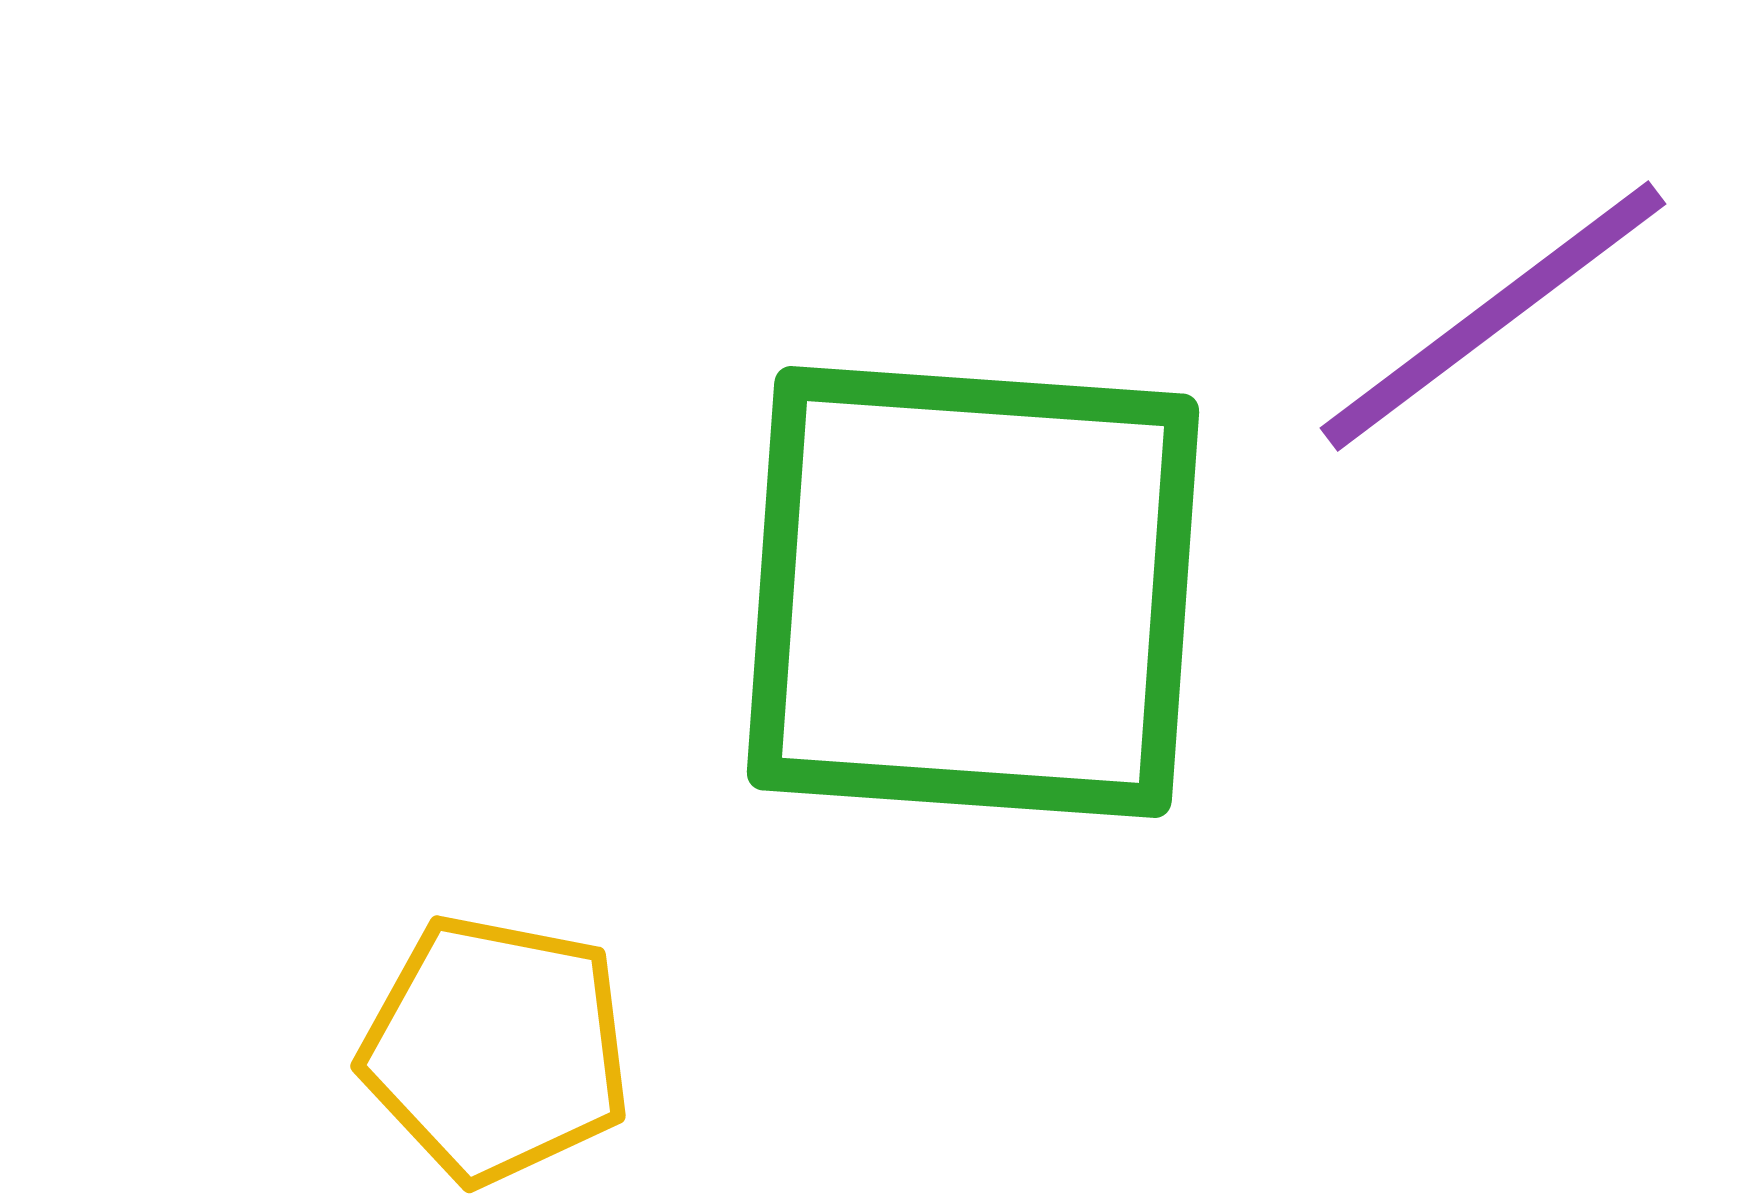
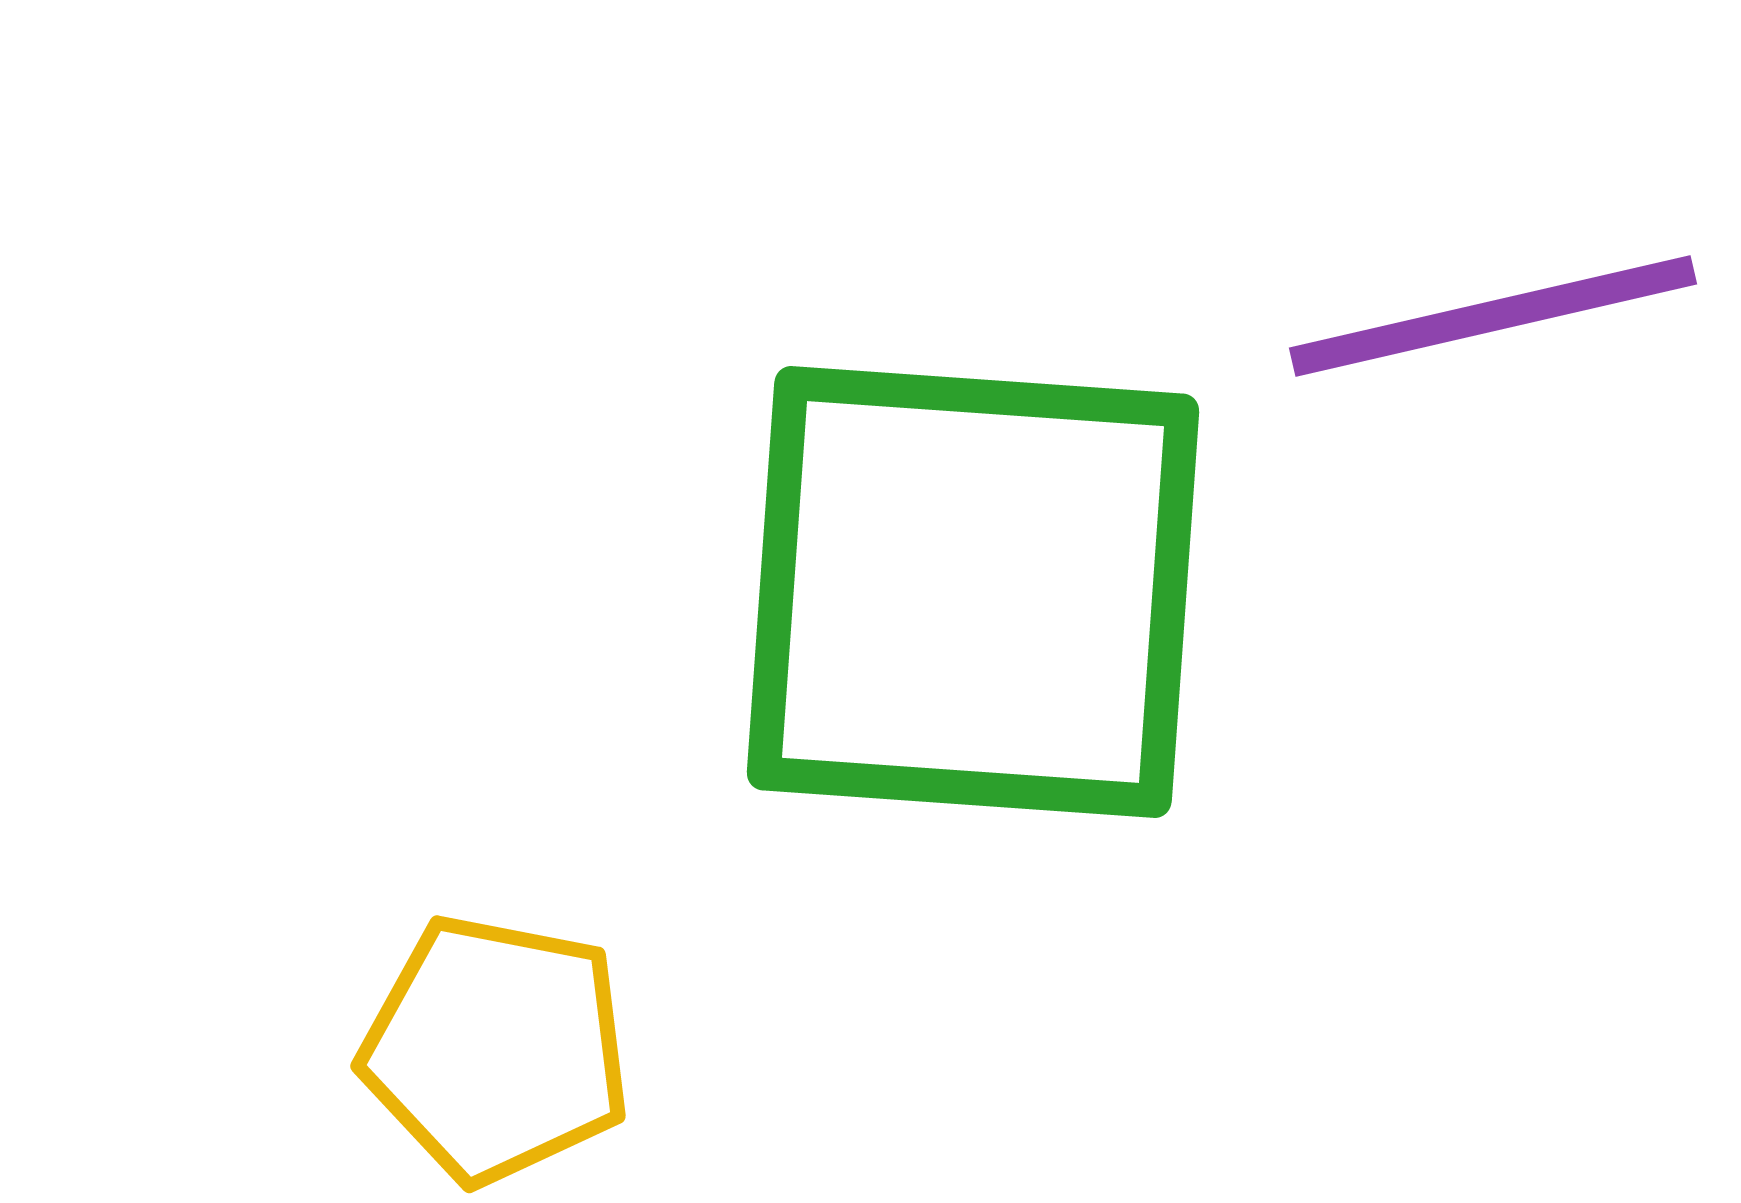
purple line: rotated 24 degrees clockwise
